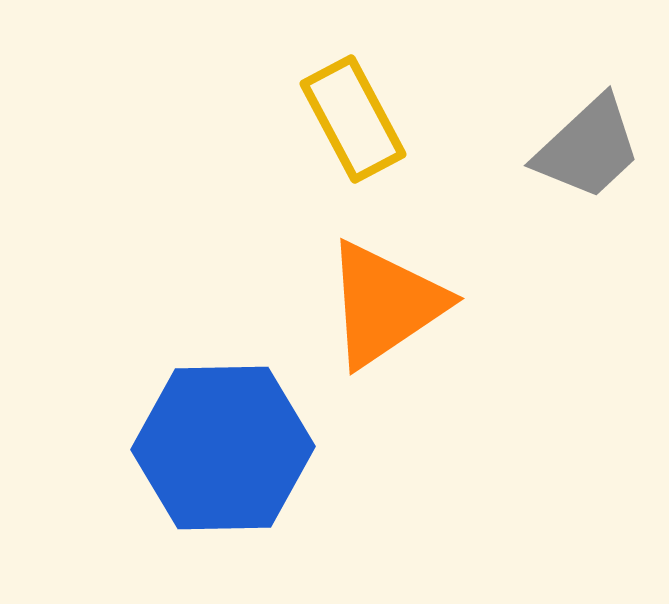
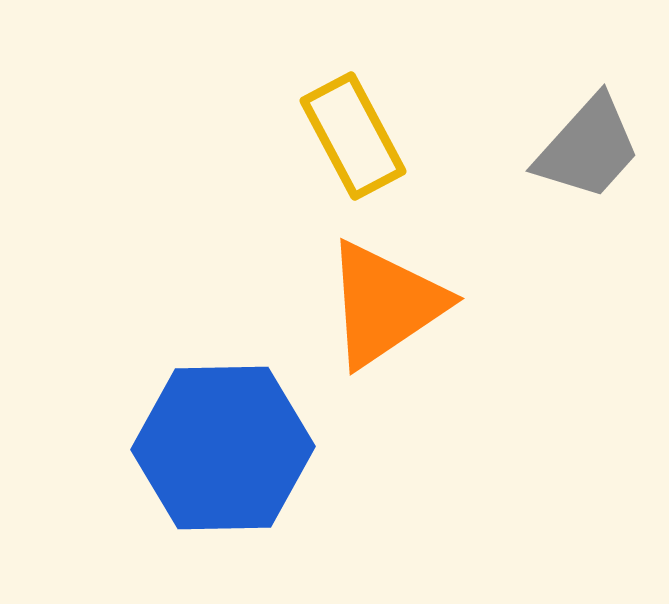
yellow rectangle: moved 17 px down
gray trapezoid: rotated 5 degrees counterclockwise
